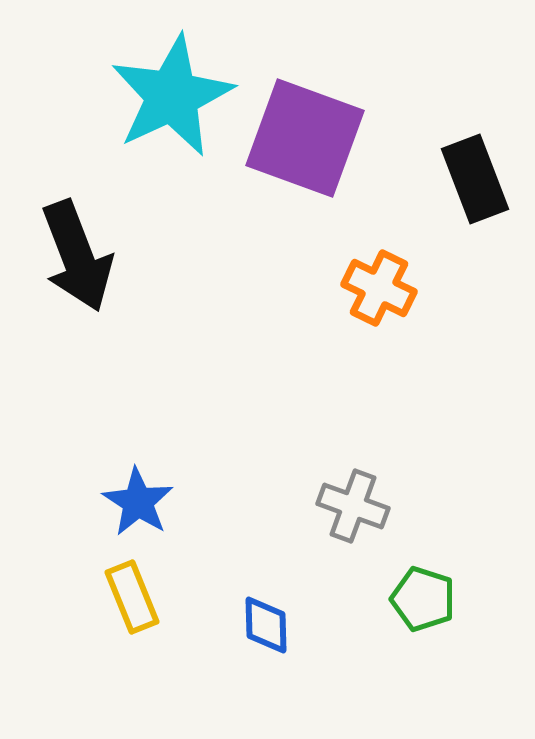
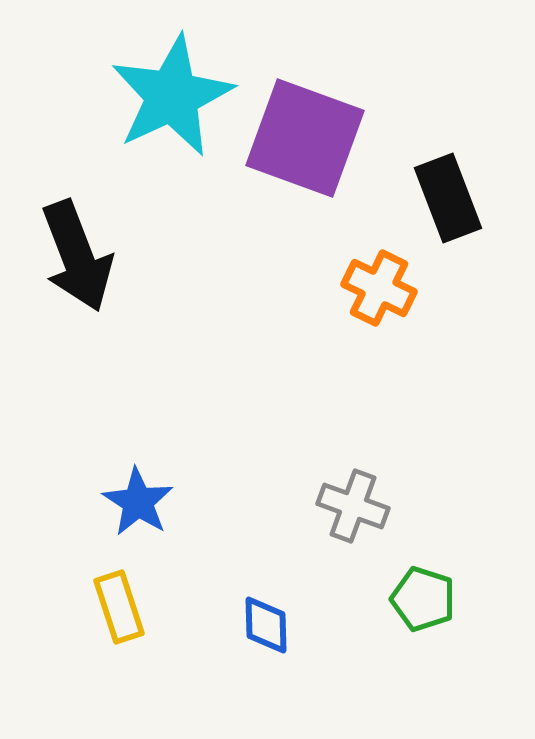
black rectangle: moved 27 px left, 19 px down
yellow rectangle: moved 13 px left, 10 px down; rotated 4 degrees clockwise
